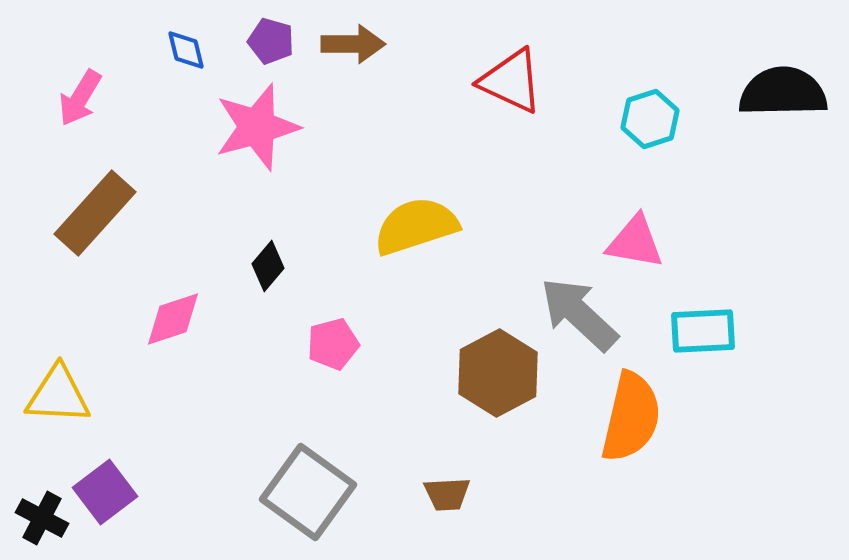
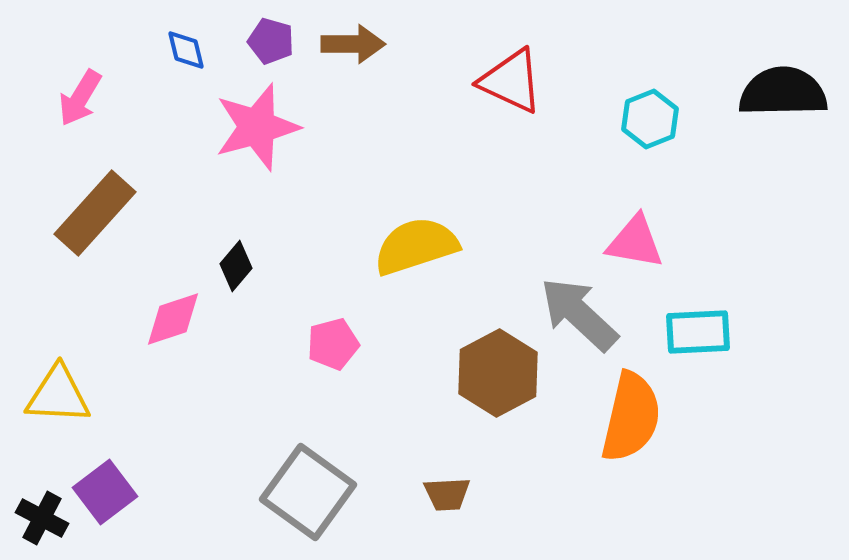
cyan hexagon: rotated 4 degrees counterclockwise
yellow semicircle: moved 20 px down
black diamond: moved 32 px left
cyan rectangle: moved 5 px left, 1 px down
